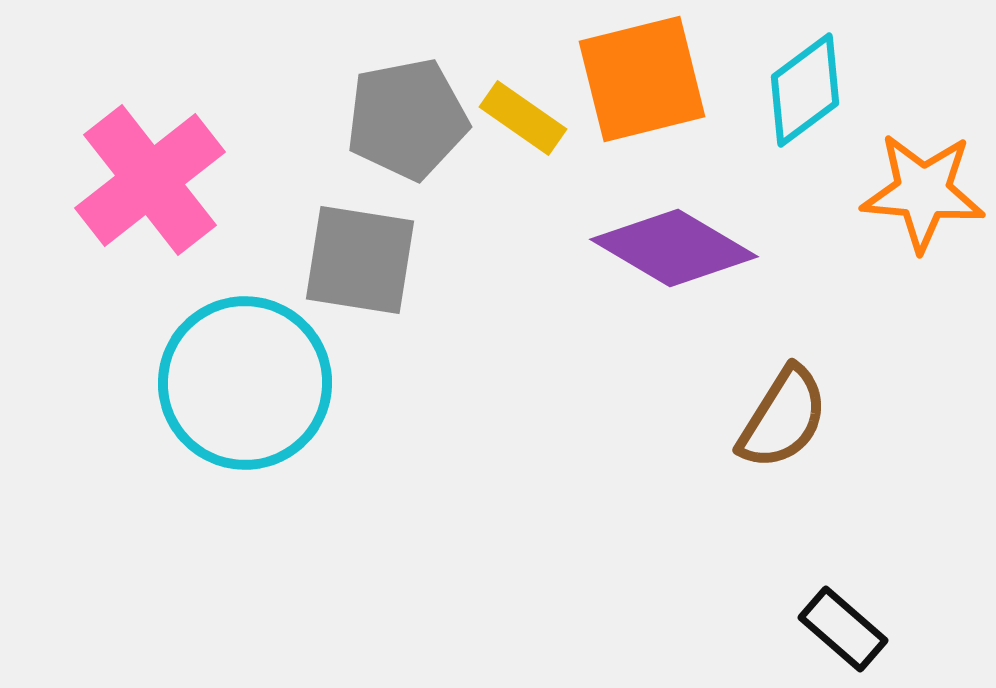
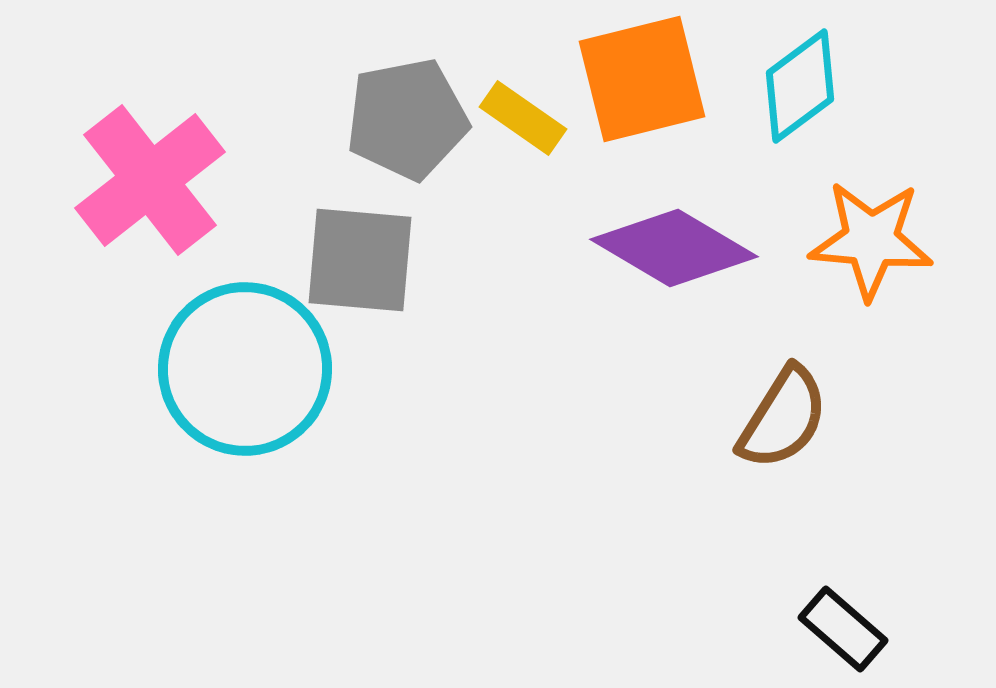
cyan diamond: moved 5 px left, 4 px up
orange star: moved 52 px left, 48 px down
gray square: rotated 4 degrees counterclockwise
cyan circle: moved 14 px up
